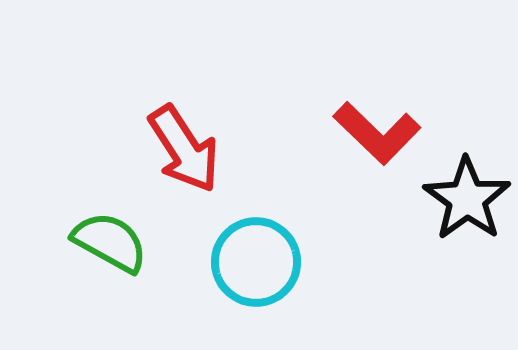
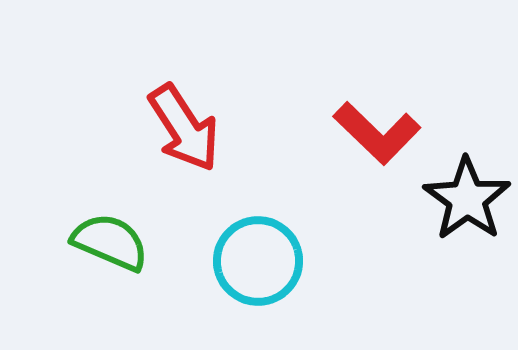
red arrow: moved 21 px up
green semicircle: rotated 6 degrees counterclockwise
cyan circle: moved 2 px right, 1 px up
